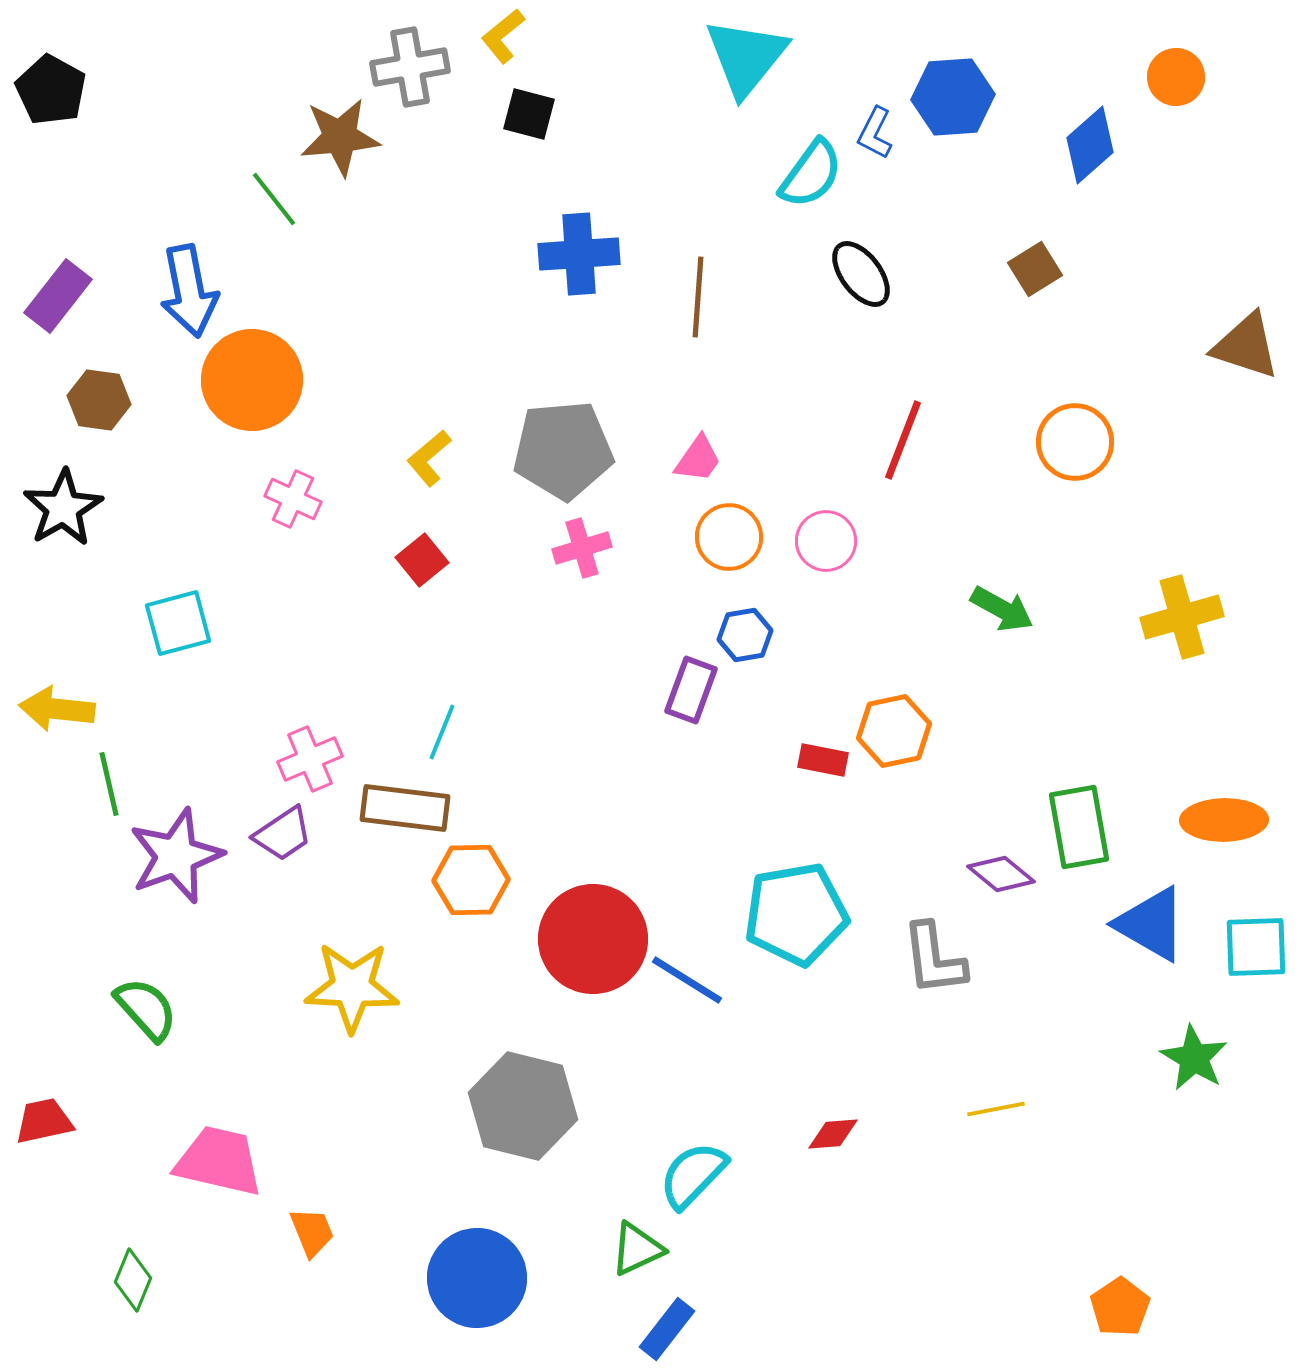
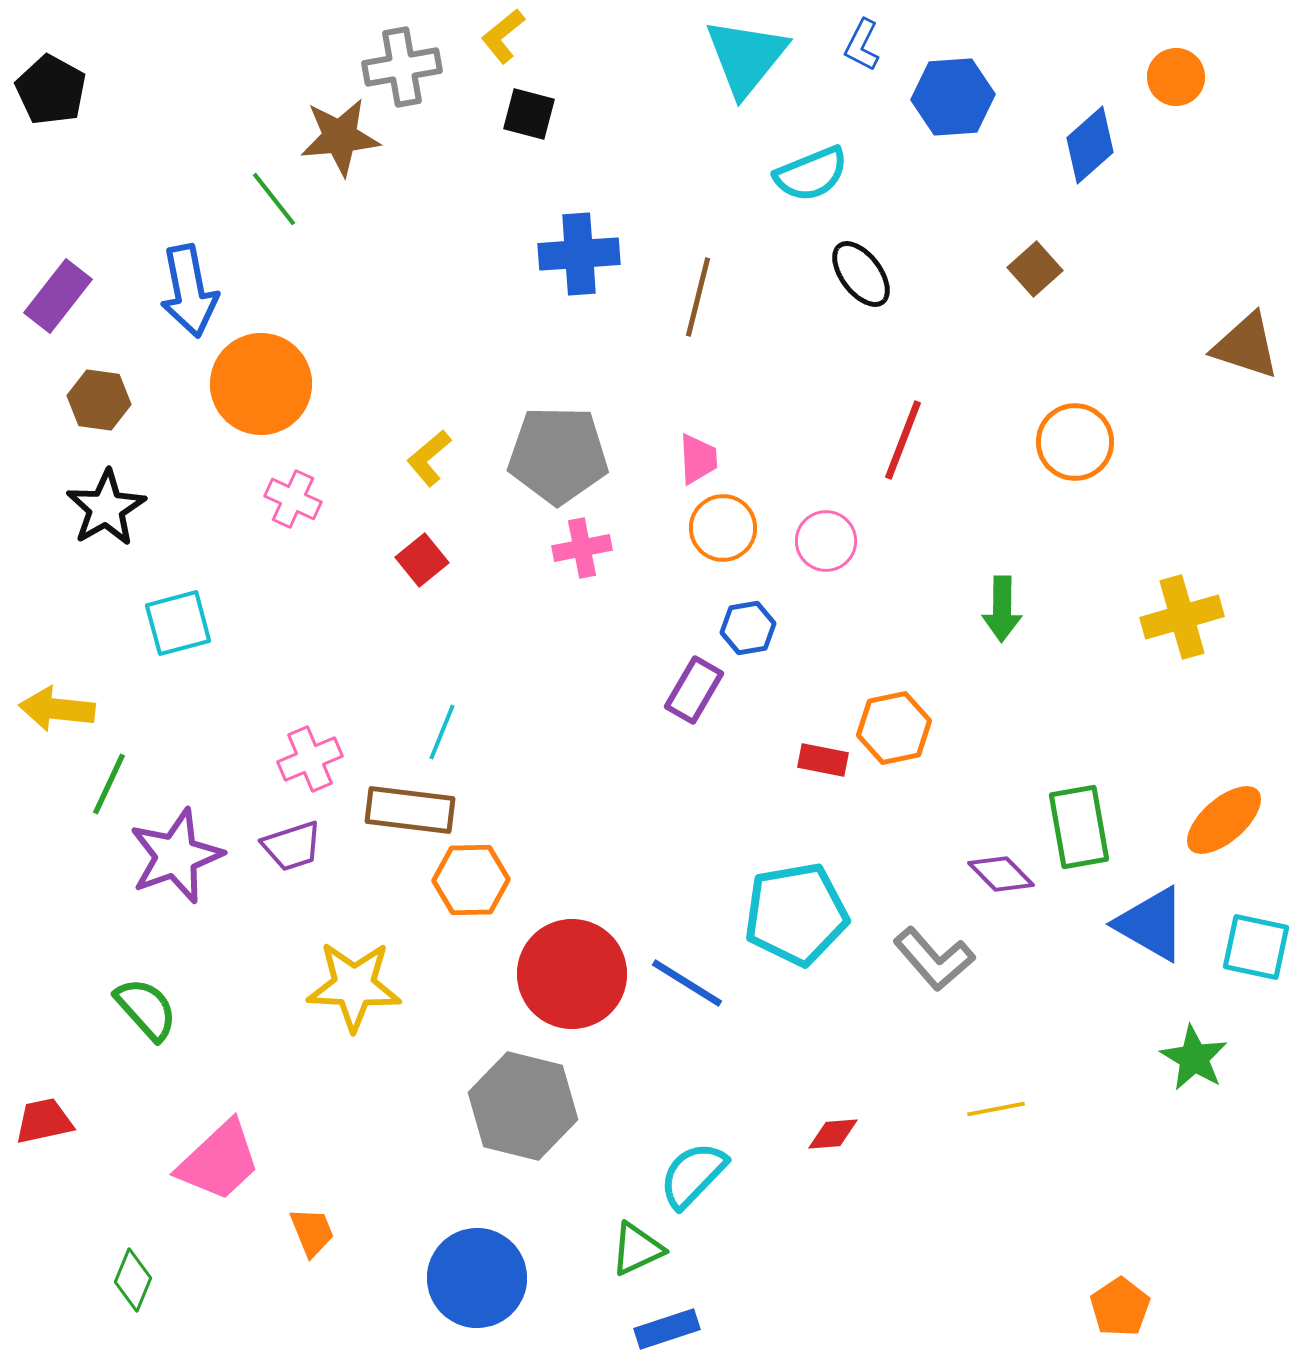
gray cross at (410, 67): moved 8 px left
blue L-shape at (875, 133): moved 13 px left, 88 px up
cyan semicircle at (811, 174): rotated 32 degrees clockwise
brown square at (1035, 269): rotated 10 degrees counterclockwise
brown line at (698, 297): rotated 10 degrees clockwise
orange circle at (252, 380): moved 9 px right, 4 px down
gray pentagon at (563, 450): moved 5 px left, 5 px down; rotated 6 degrees clockwise
pink trapezoid at (698, 459): rotated 38 degrees counterclockwise
black star at (63, 508): moved 43 px right
orange circle at (729, 537): moved 6 px left, 9 px up
pink cross at (582, 548): rotated 6 degrees clockwise
green arrow at (1002, 609): rotated 62 degrees clockwise
blue hexagon at (745, 635): moved 3 px right, 7 px up
purple rectangle at (691, 690): moved 3 px right; rotated 10 degrees clockwise
orange hexagon at (894, 731): moved 3 px up
green line at (109, 784): rotated 38 degrees clockwise
brown rectangle at (405, 808): moved 5 px right, 2 px down
orange ellipse at (1224, 820): rotated 40 degrees counterclockwise
purple trapezoid at (283, 834): moved 9 px right, 12 px down; rotated 16 degrees clockwise
purple diamond at (1001, 874): rotated 6 degrees clockwise
red circle at (593, 939): moved 21 px left, 35 px down
cyan square at (1256, 947): rotated 14 degrees clockwise
gray L-shape at (934, 959): rotated 34 degrees counterclockwise
blue line at (687, 980): moved 3 px down
yellow star at (352, 987): moved 2 px right, 1 px up
pink trapezoid at (219, 1161): rotated 124 degrees clockwise
blue rectangle at (667, 1329): rotated 34 degrees clockwise
